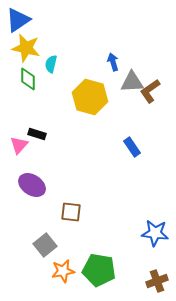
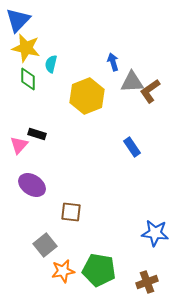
blue triangle: rotated 12 degrees counterclockwise
yellow hexagon: moved 3 px left, 1 px up; rotated 24 degrees clockwise
brown cross: moved 10 px left, 1 px down
